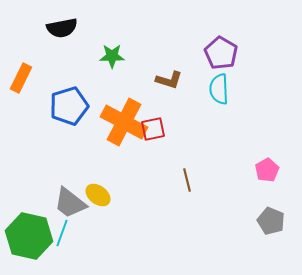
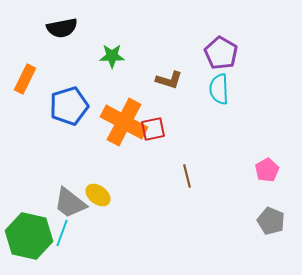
orange rectangle: moved 4 px right, 1 px down
brown line: moved 4 px up
